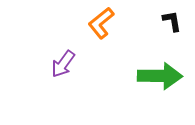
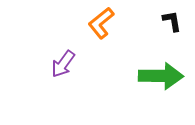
green arrow: moved 1 px right
